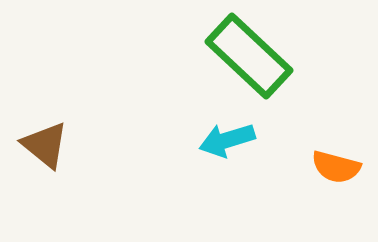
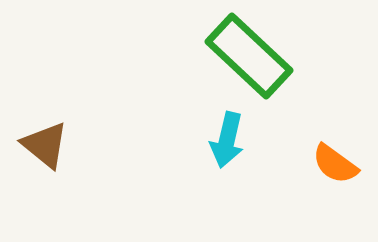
cyan arrow: rotated 60 degrees counterclockwise
orange semicircle: moved 1 px left, 3 px up; rotated 21 degrees clockwise
